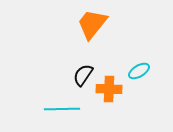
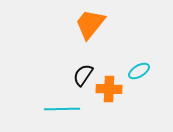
orange trapezoid: moved 2 px left
